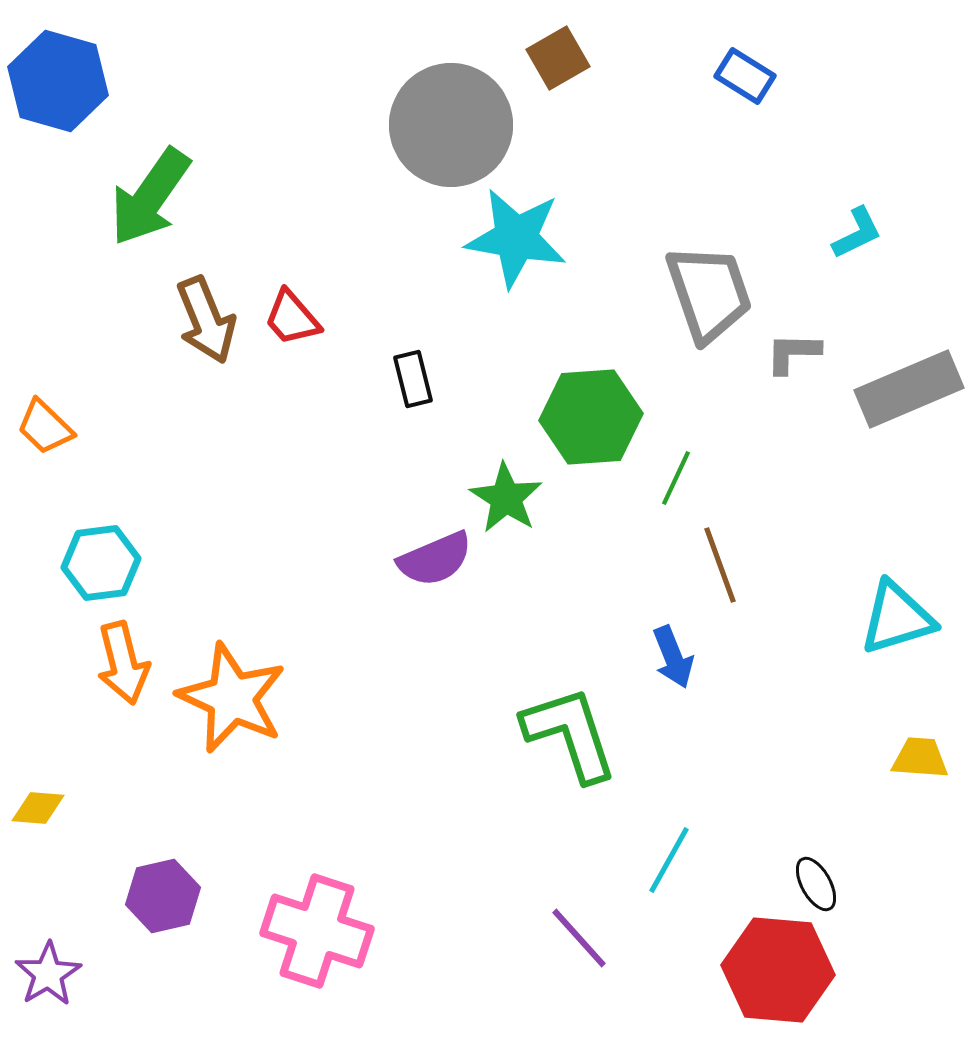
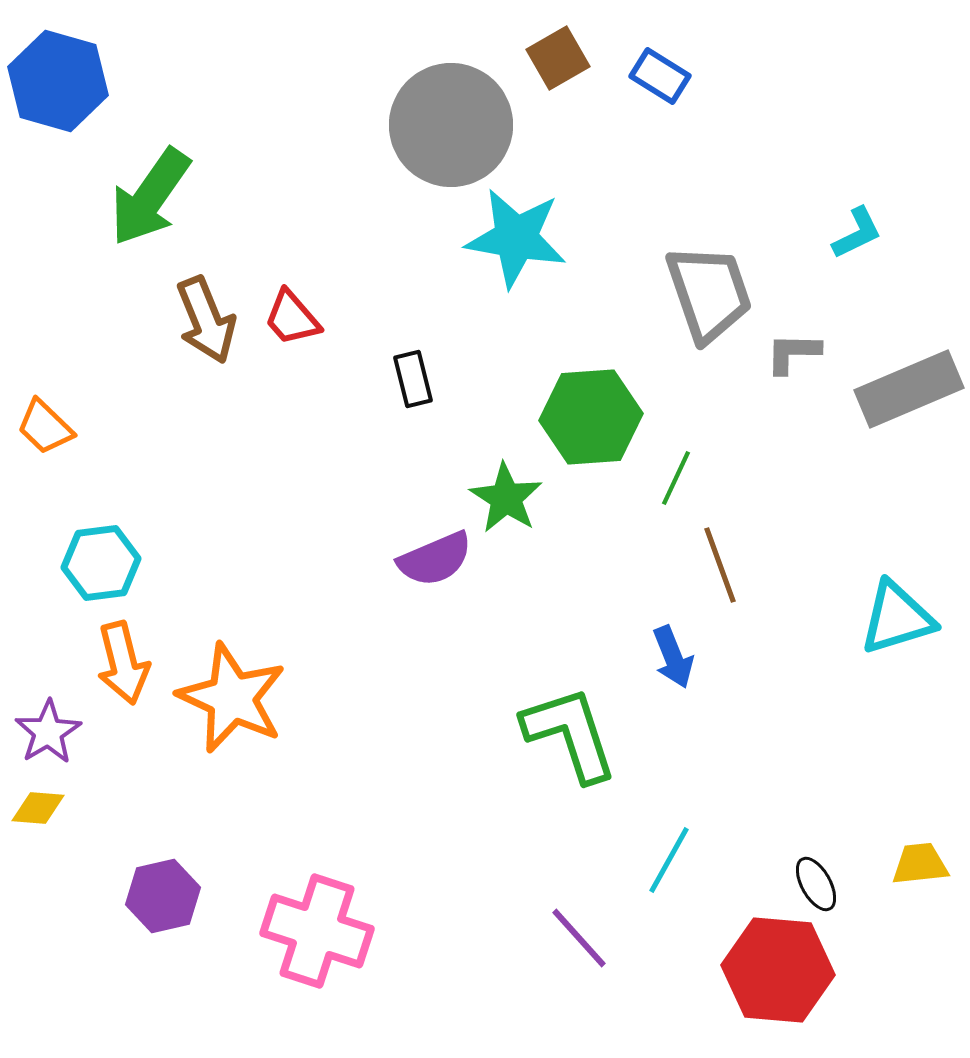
blue rectangle: moved 85 px left
yellow trapezoid: moved 106 px down; rotated 10 degrees counterclockwise
purple star: moved 242 px up
